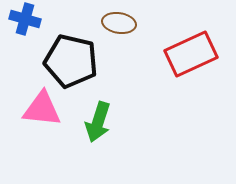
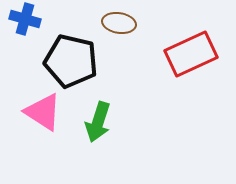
pink triangle: moved 1 px right, 3 px down; rotated 27 degrees clockwise
